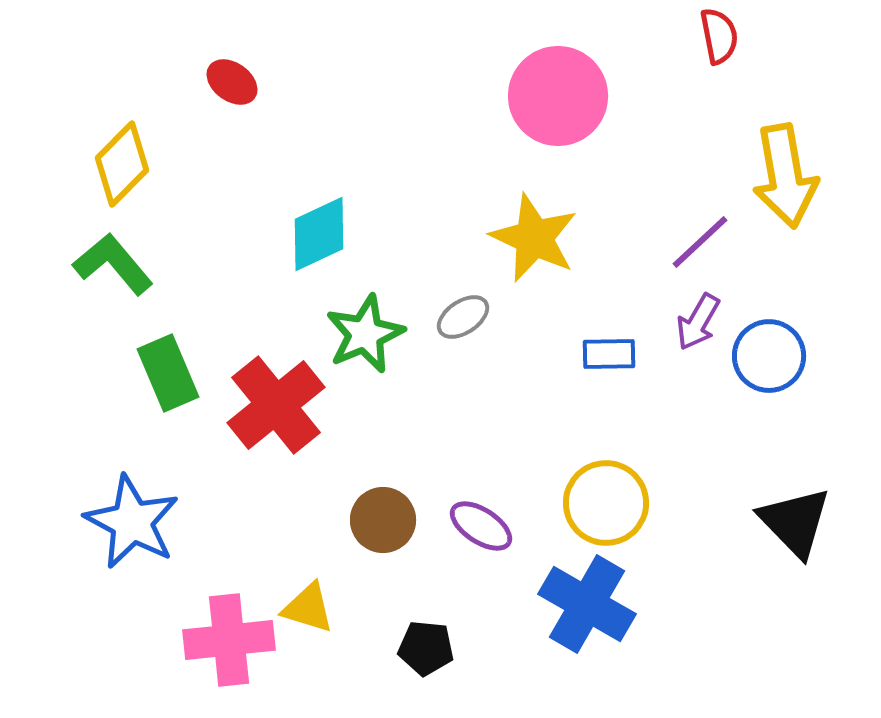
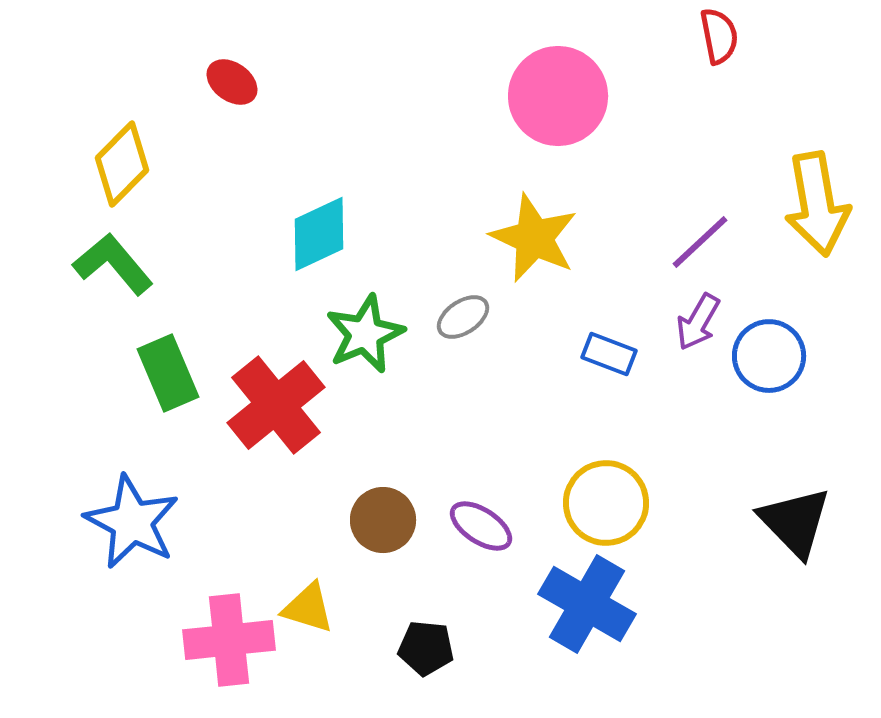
yellow arrow: moved 32 px right, 28 px down
blue rectangle: rotated 22 degrees clockwise
